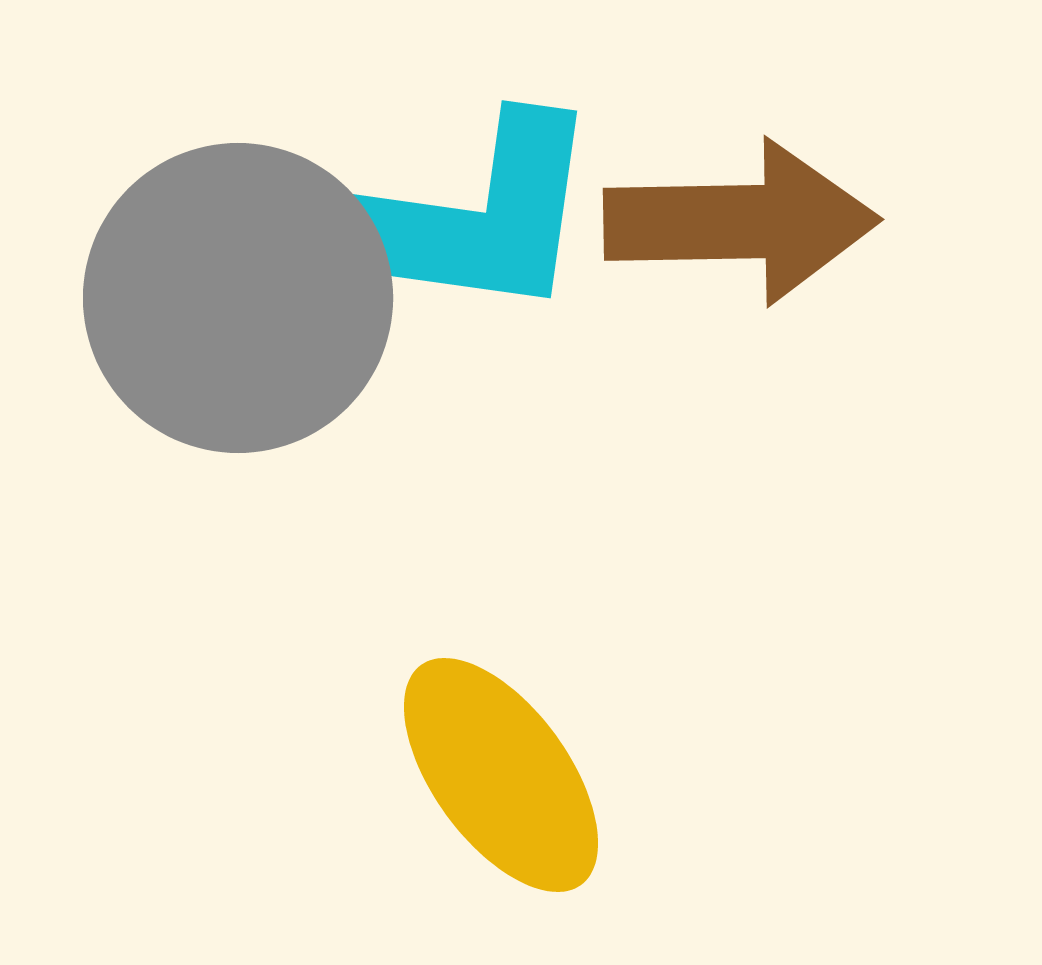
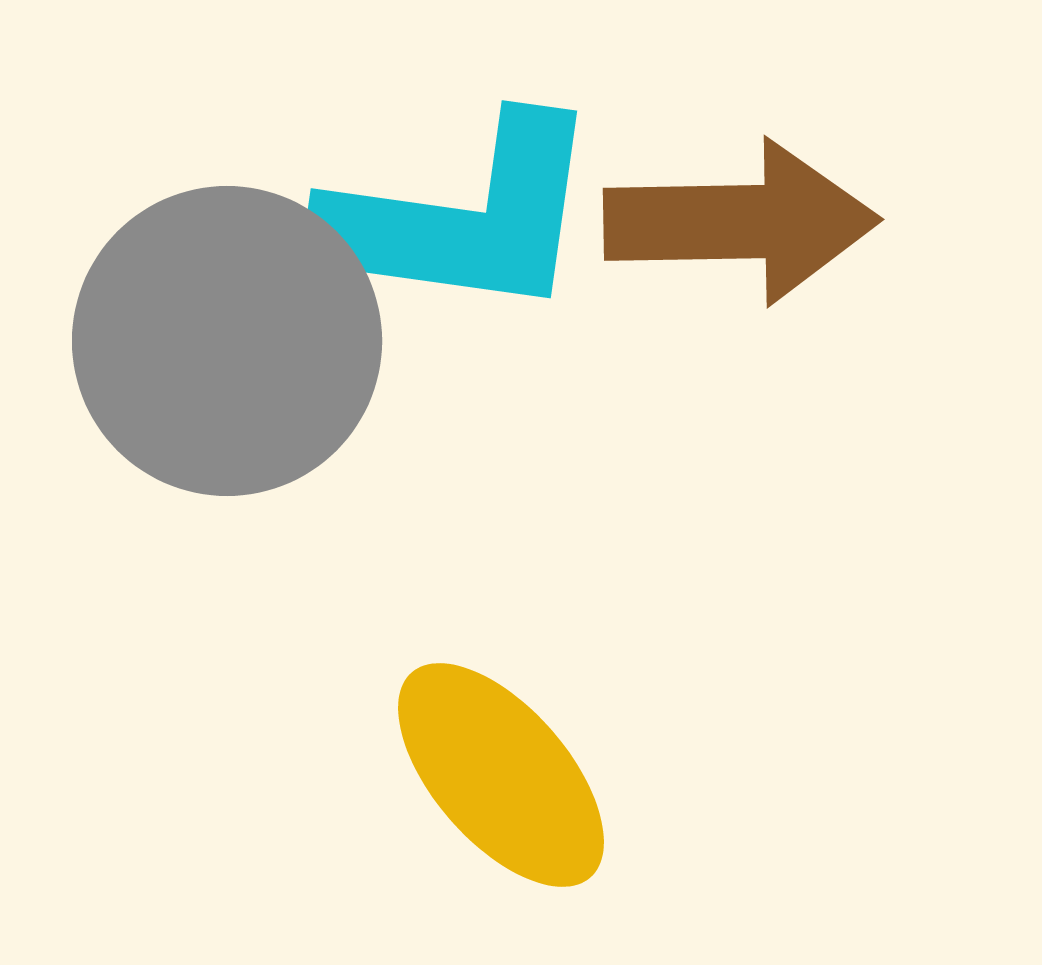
gray circle: moved 11 px left, 43 px down
yellow ellipse: rotated 5 degrees counterclockwise
